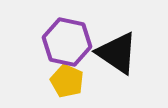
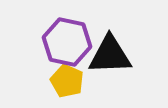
black triangle: moved 7 px left, 2 px down; rotated 36 degrees counterclockwise
